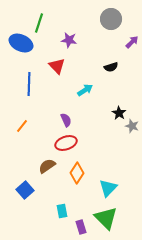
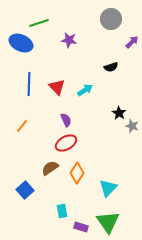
green line: rotated 54 degrees clockwise
red triangle: moved 21 px down
red ellipse: rotated 10 degrees counterclockwise
brown semicircle: moved 3 px right, 2 px down
green triangle: moved 2 px right, 4 px down; rotated 10 degrees clockwise
purple rectangle: rotated 56 degrees counterclockwise
